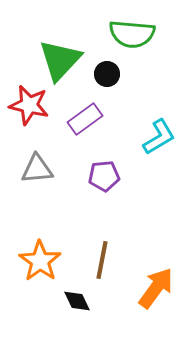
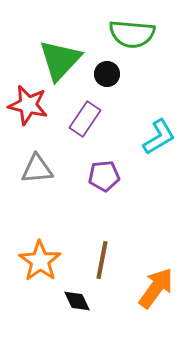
red star: moved 1 px left
purple rectangle: rotated 20 degrees counterclockwise
